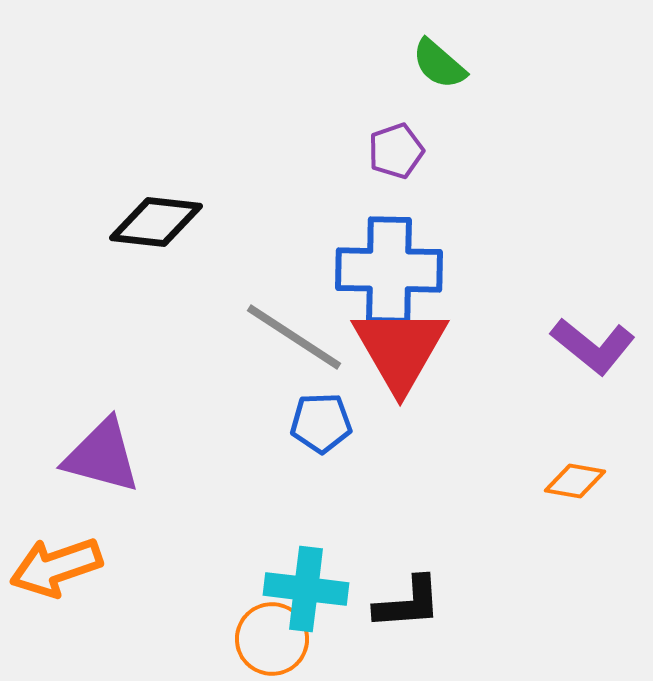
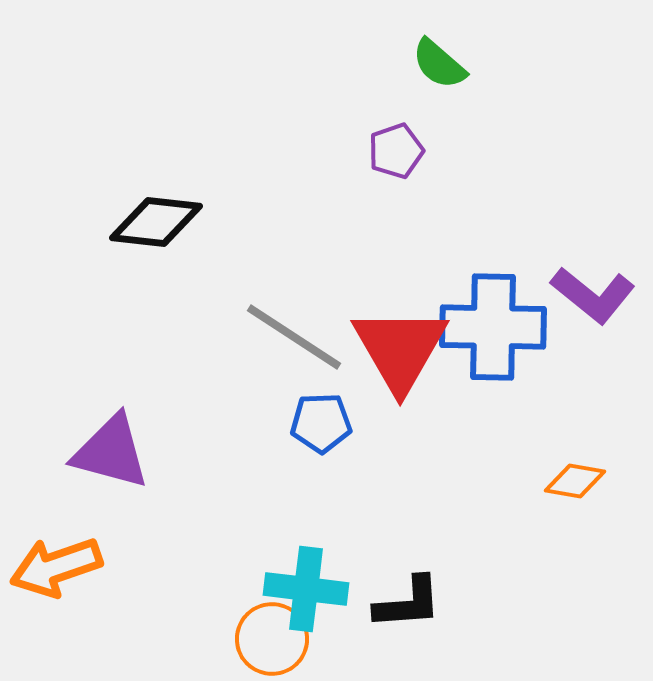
blue cross: moved 104 px right, 57 px down
purple L-shape: moved 51 px up
purple triangle: moved 9 px right, 4 px up
